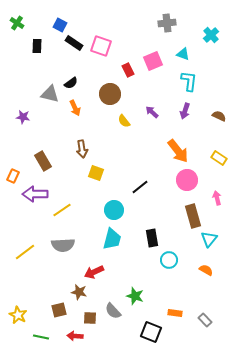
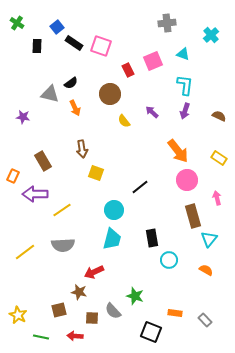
blue square at (60, 25): moved 3 px left, 2 px down; rotated 24 degrees clockwise
cyan L-shape at (189, 81): moved 4 px left, 4 px down
brown square at (90, 318): moved 2 px right
